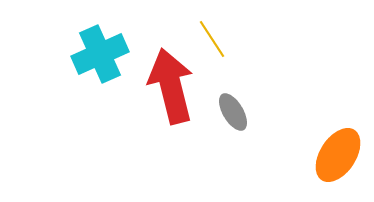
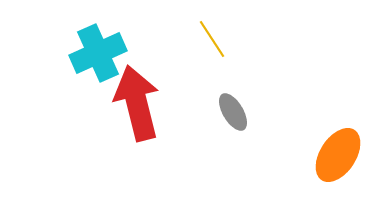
cyan cross: moved 2 px left, 1 px up
red arrow: moved 34 px left, 17 px down
